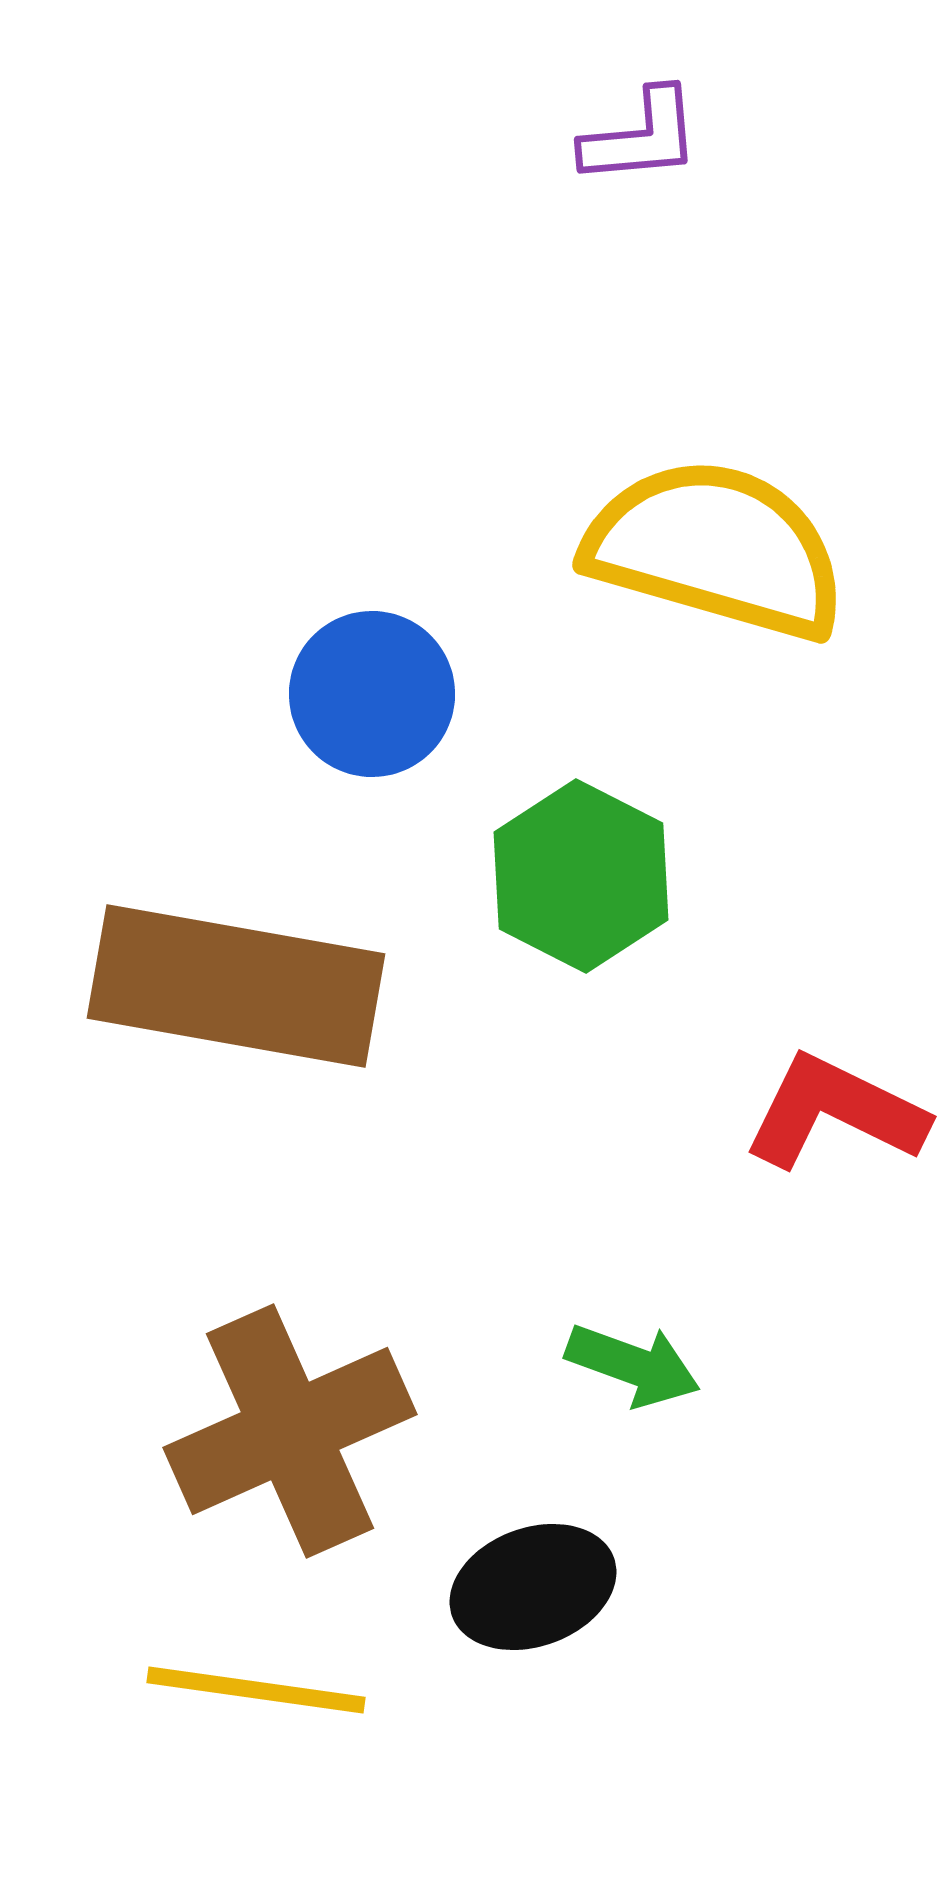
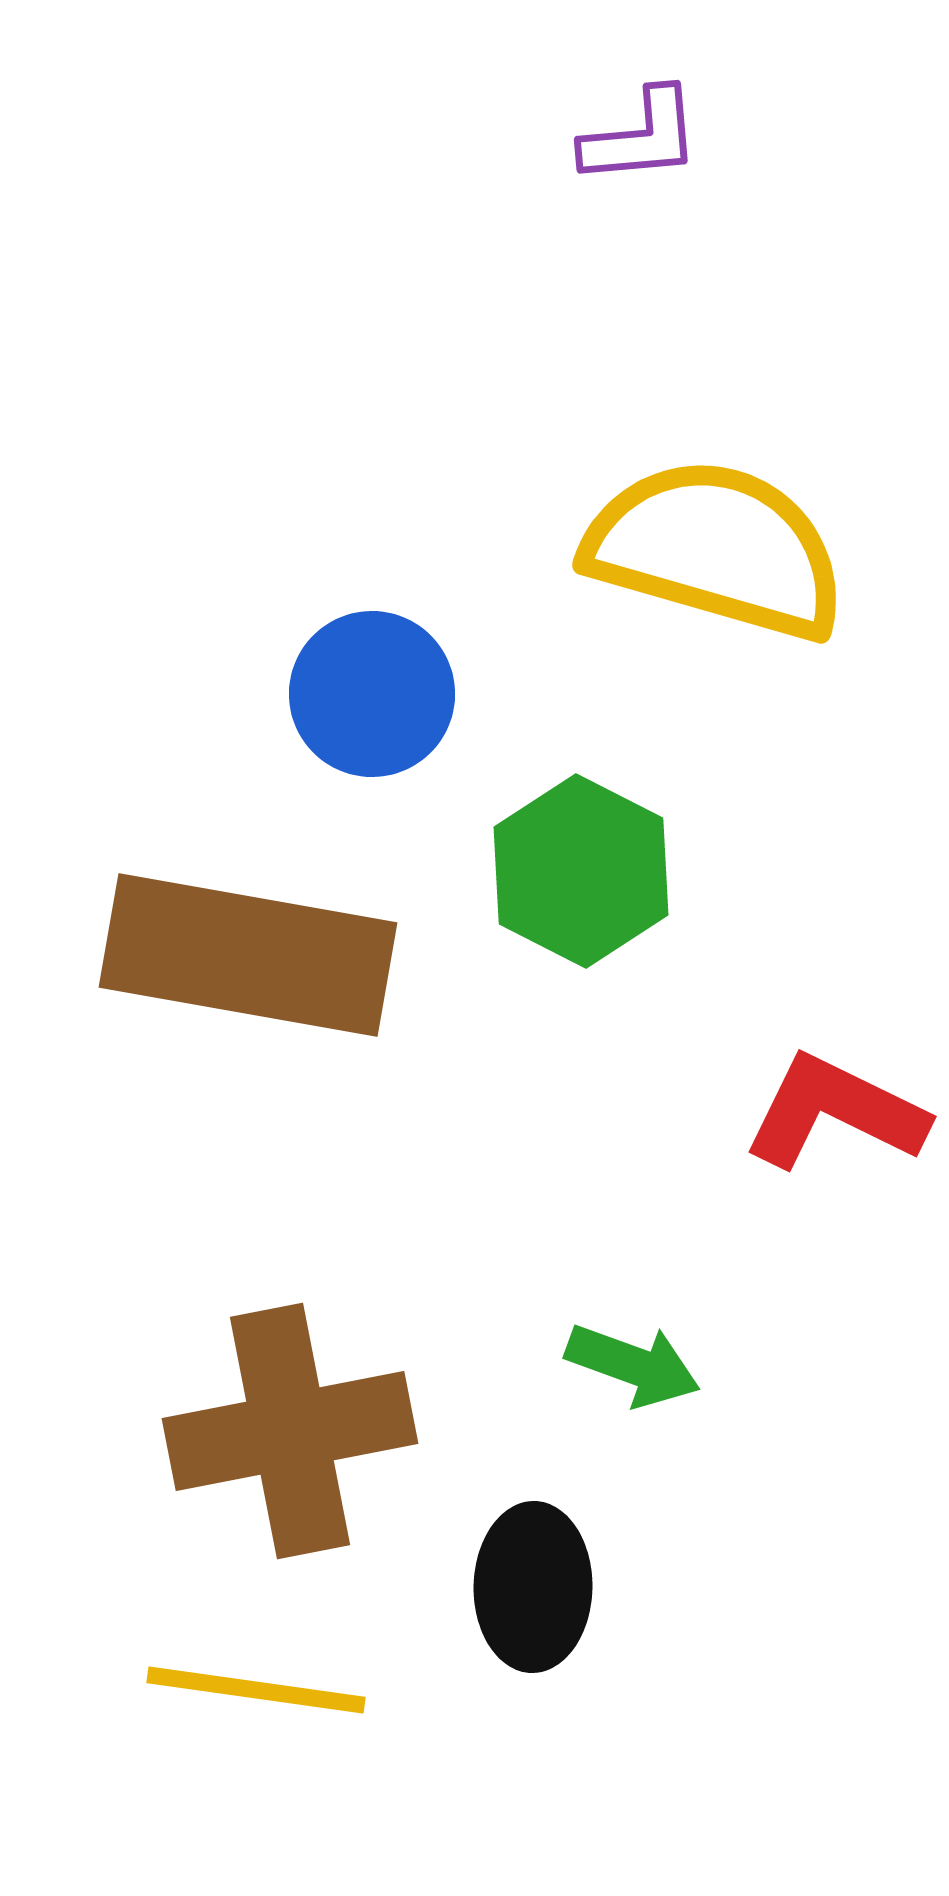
green hexagon: moved 5 px up
brown rectangle: moved 12 px right, 31 px up
brown cross: rotated 13 degrees clockwise
black ellipse: rotated 69 degrees counterclockwise
